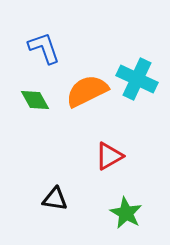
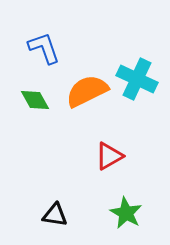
black triangle: moved 16 px down
